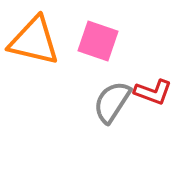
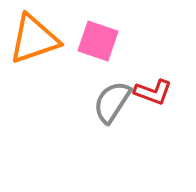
orange triangle: moved 2 px up; rotated 32 degrees counterclockwise
